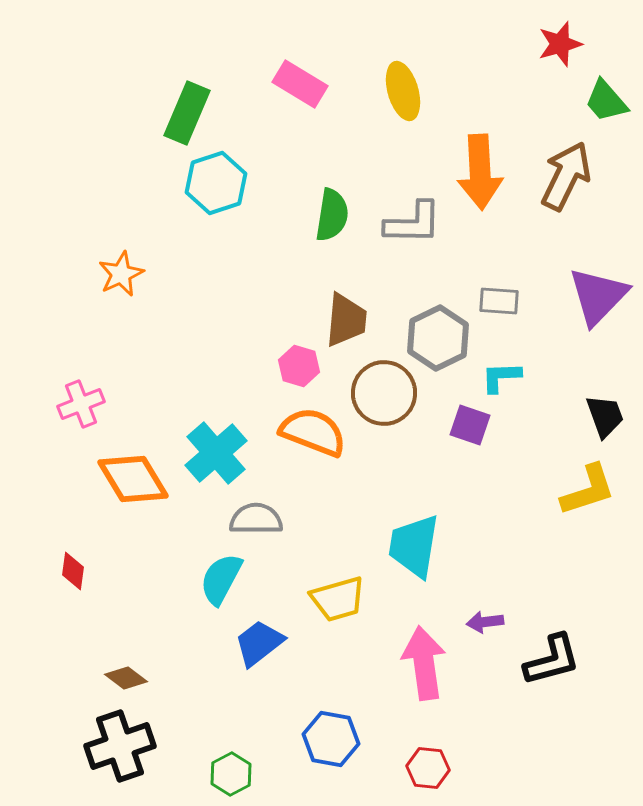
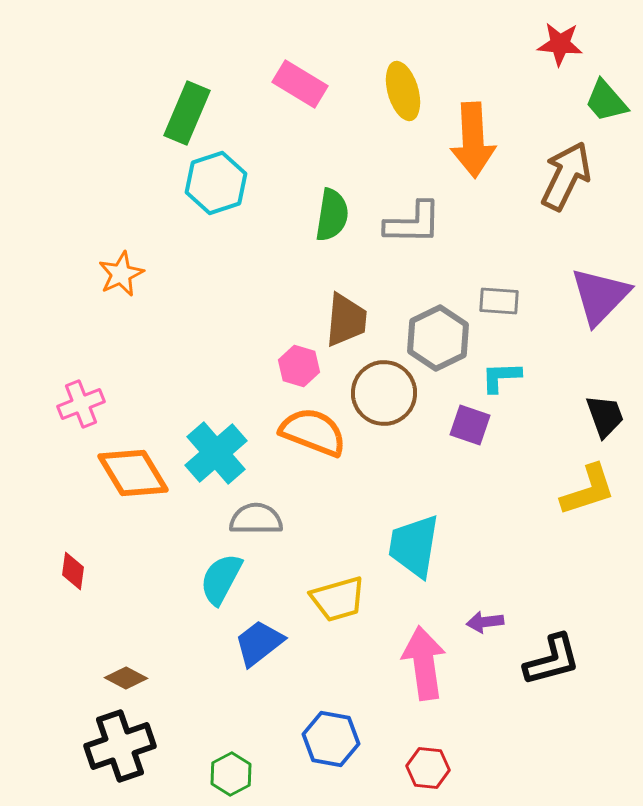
red star: rotated 21 degrees clockwise
orange arrow: moved 7 px left, 32 px up
purple triangle: moved 2 px right
orange diamond: moved 6 px up
brown diamond: rotated 9 degrees counterclockwise
